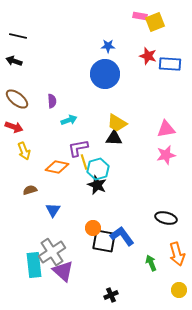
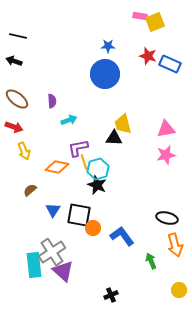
blue rectangle: rotated 20 degrees clockwise
yellow trapezoid: moved 6 px right, 1 px down; rotated 45 degrees clockwise
brown semicircle: rotated 24 degrees counterclockwise
black ellipse: moved 1 px right
black square: moved 25 px left, 26 px up
orange arrow: moved 2 px left, 9 px up
green arrow: moved 2 px up
